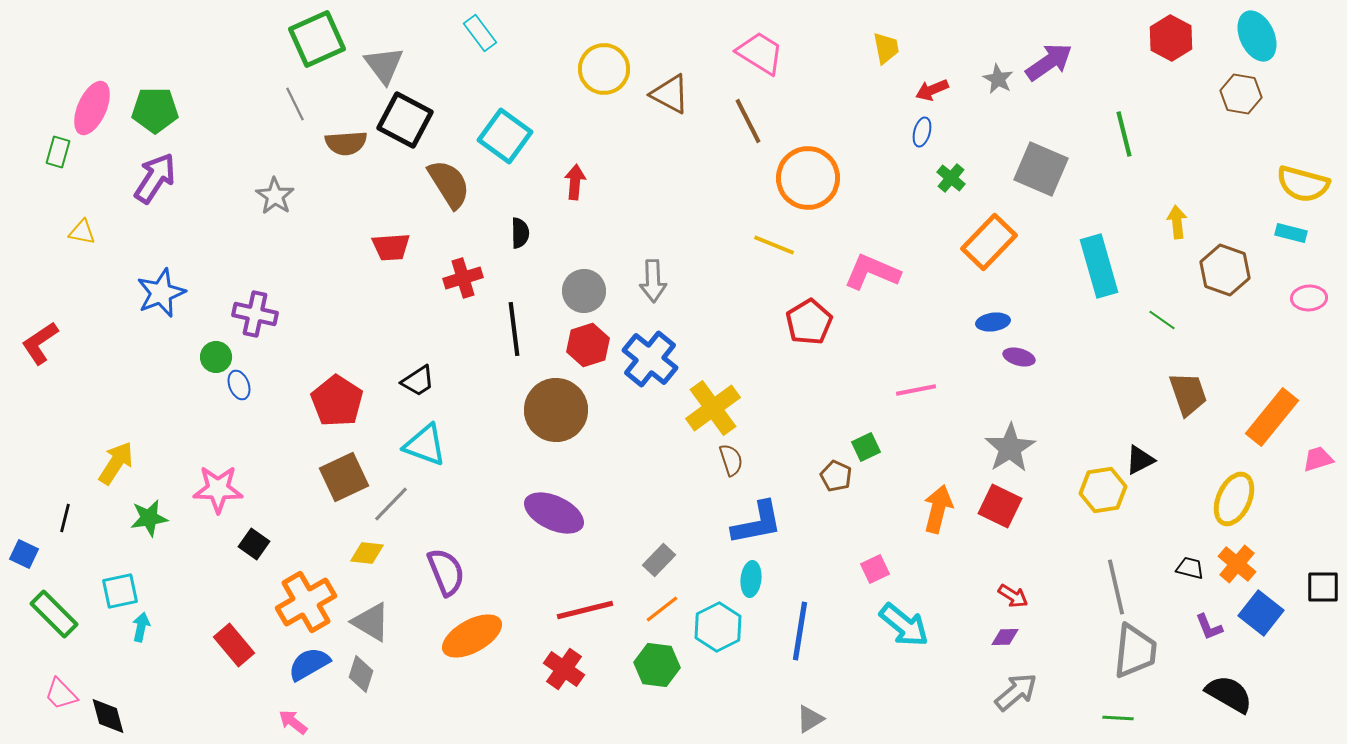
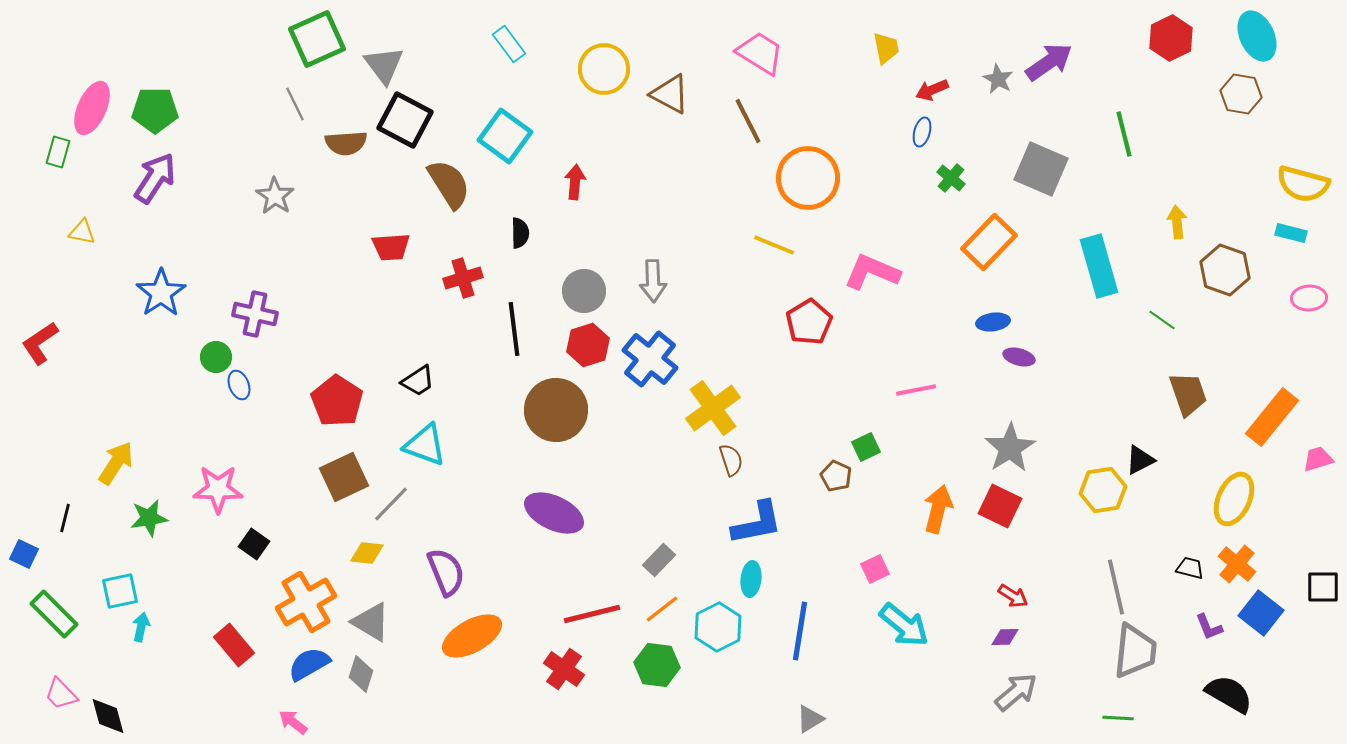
cyan rectangle at (480, 33): moved 29 px right, 11 px down
red hexagon at (1171, 38): rotated 6 degrees clockwise
blue star at (161, 293): rotated 12 degrees counterclockwise
red line at (585, 610): moved 7 px right, 4 px down
